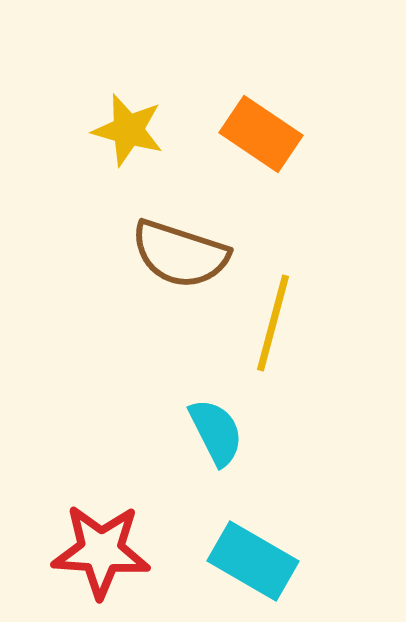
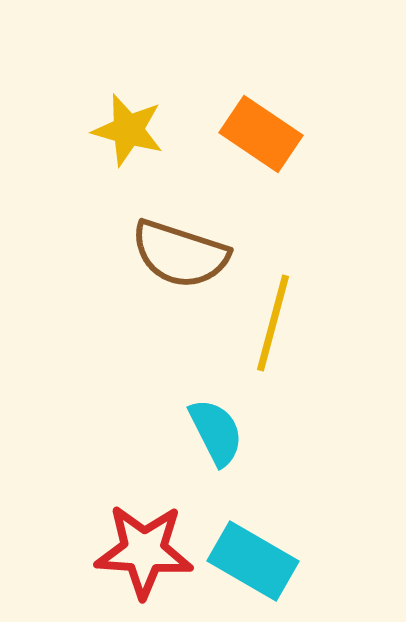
red star: moved 43 px right
